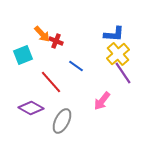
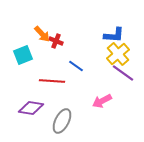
blue L-shape: moved 1 px down
purple line: rotated 20 degrees counterclockwise
red line: moved 1 px right, 1 px up; rotated 45 degrees counterclockwise
pink arrow: rotated 24 degrees clockwise
purple diamond: rotated 20 degrees counterclockwise
